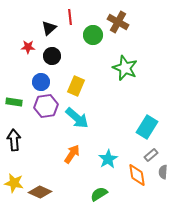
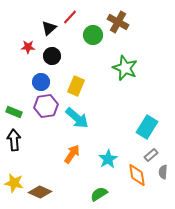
red line: rotated 49 degrees clockwise
green rectangle: moved 10 px down; rotated 14 degrees clockwise
